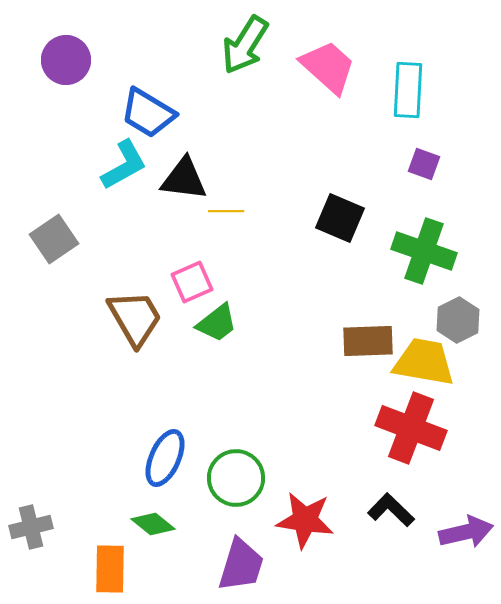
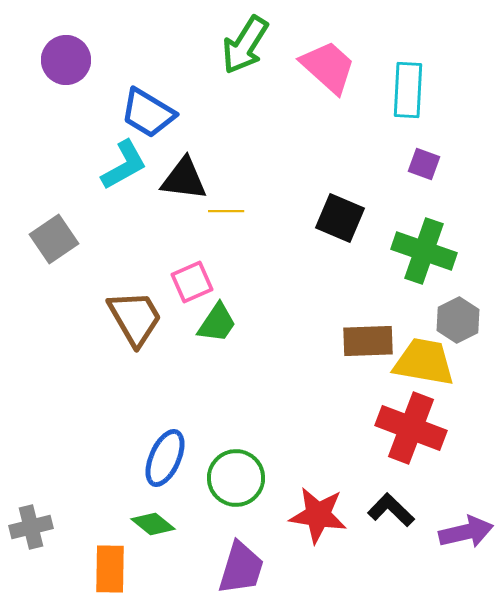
green trapezoid: rotated 18 degrees counterclockwise
red star: moved 13 px right, 5 px up
purple trapezoid: moved 3 px down
